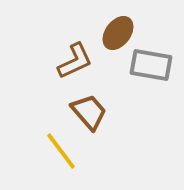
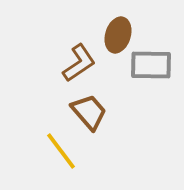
brown ellipse: moved 2 px down; rotated 20 degrees counterclockwise
brown L-shape: moved 4 px right, 2 px down; rotated 9 degrees counterclockwise
gray rectangle: rotated 9 degrees counterclockwise
